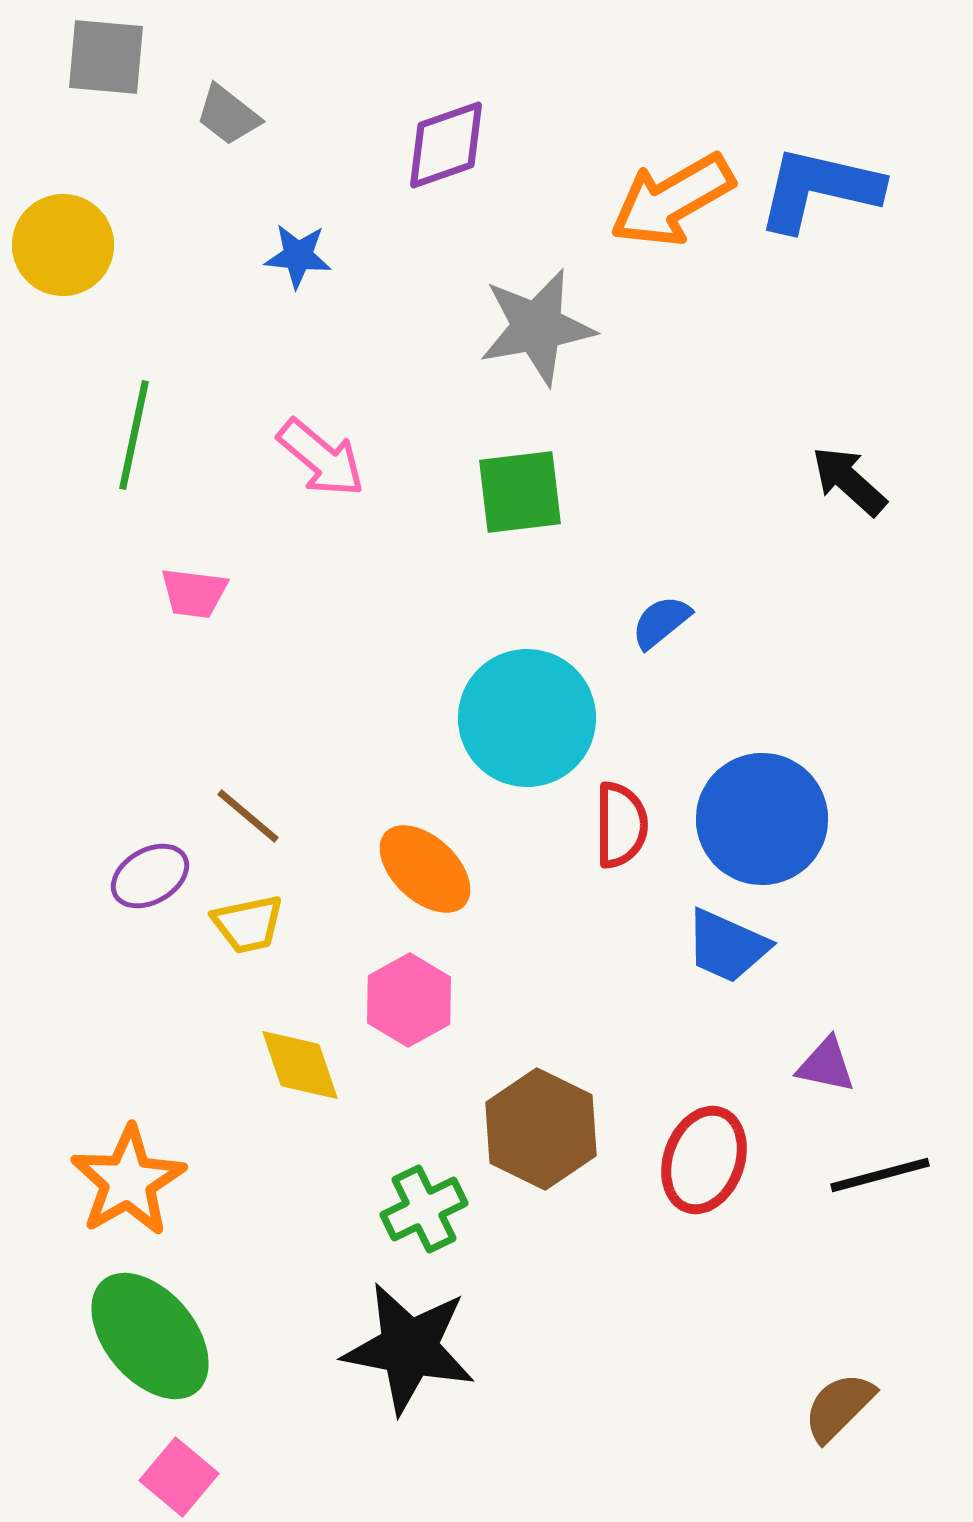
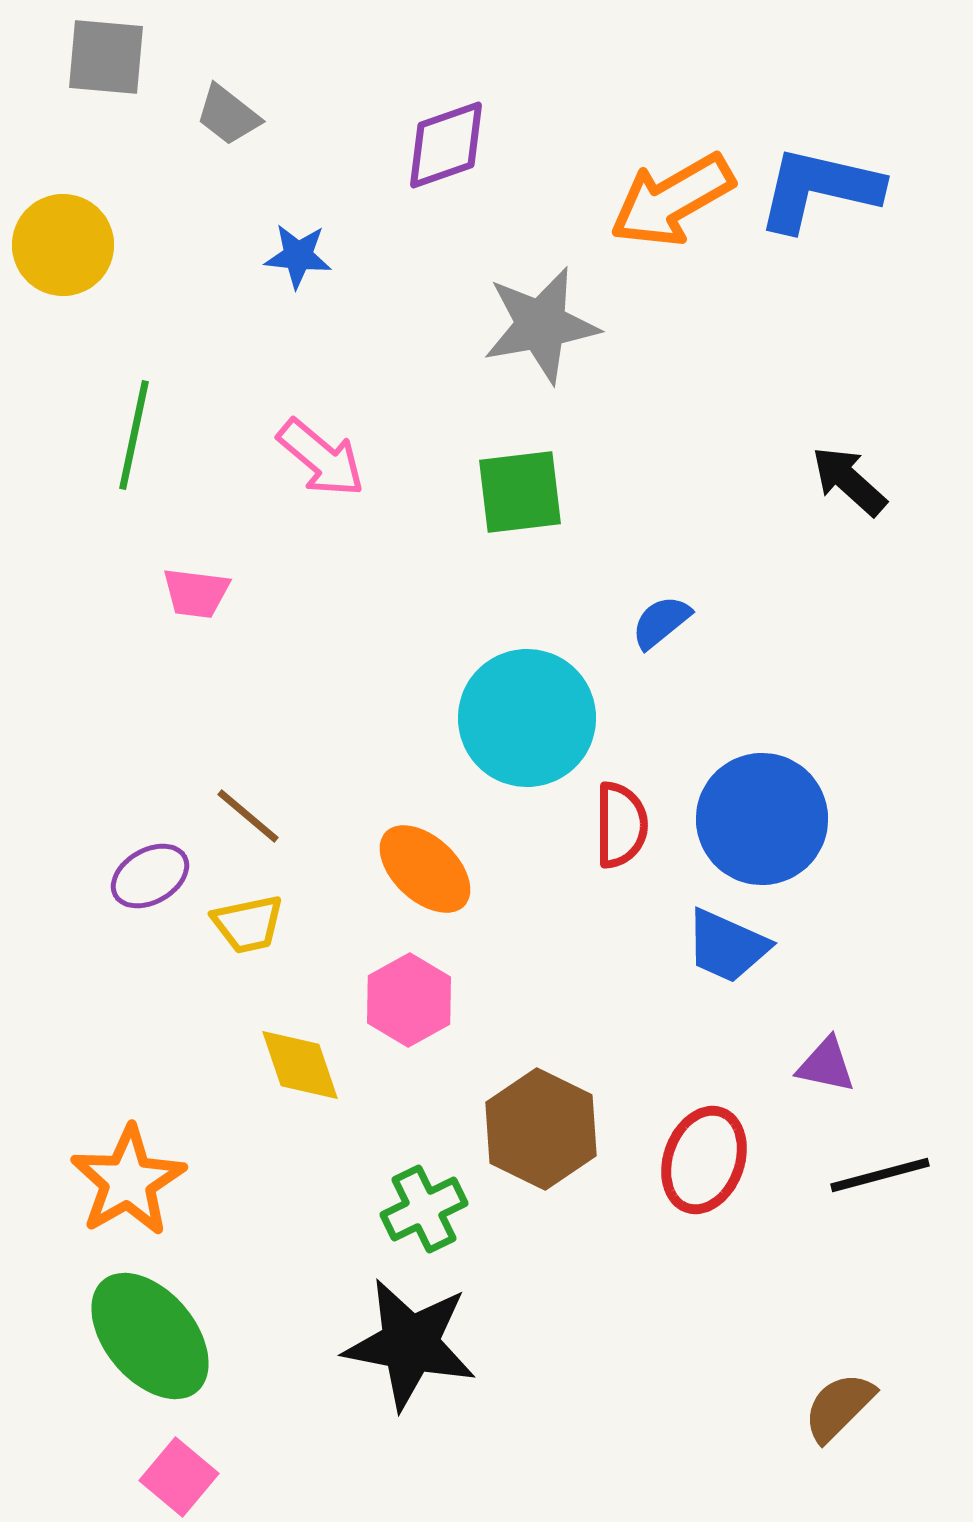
gray star: moved 4 px right, 2 px up
pink trapezoid: moved 2 px right
black star: moved 1 px right, 4 px up
